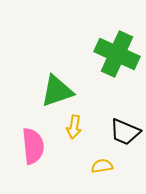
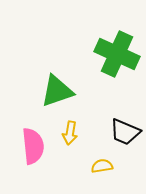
yellow arrow: moved 4 px left, 6 px down
